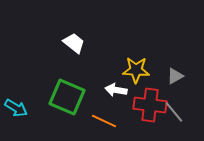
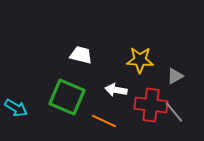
white trapezoid: moved 7 px right, 12 px down; rotated 25 degrees counterclockwise
yellow star: moved 4 px right, 10 px up
red cross: moved 1 px right
